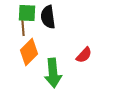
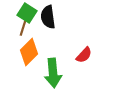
green square: rotated 30 degrees clockwise
brown line: rotated 21 degrees clockwise
